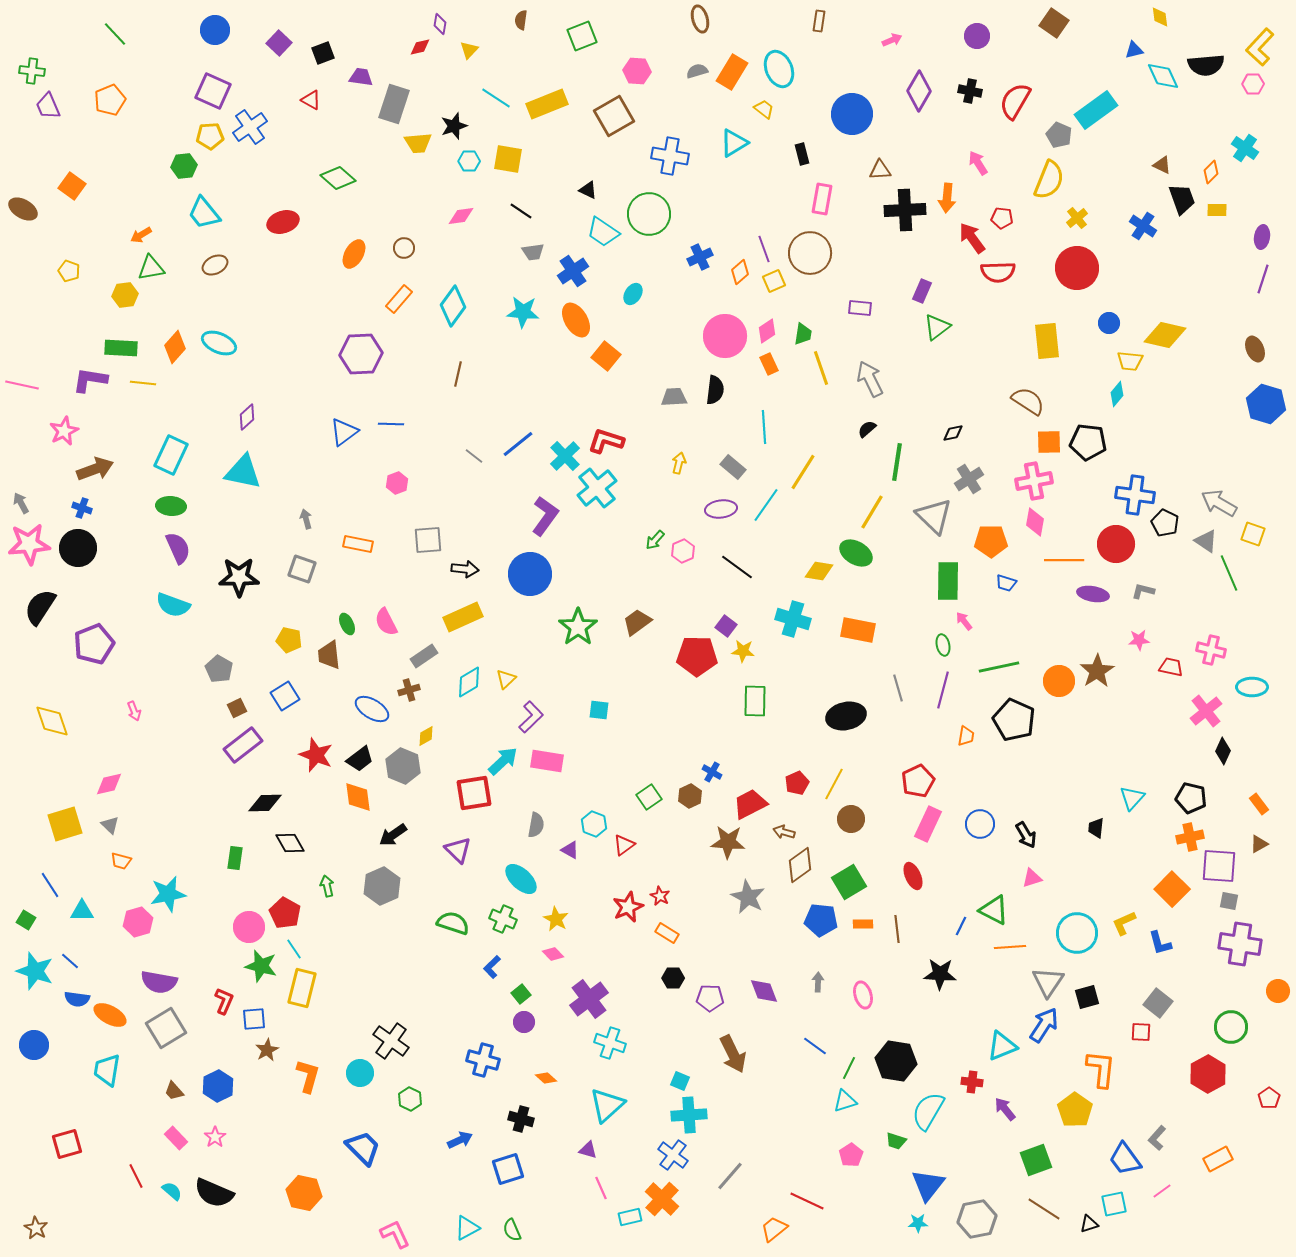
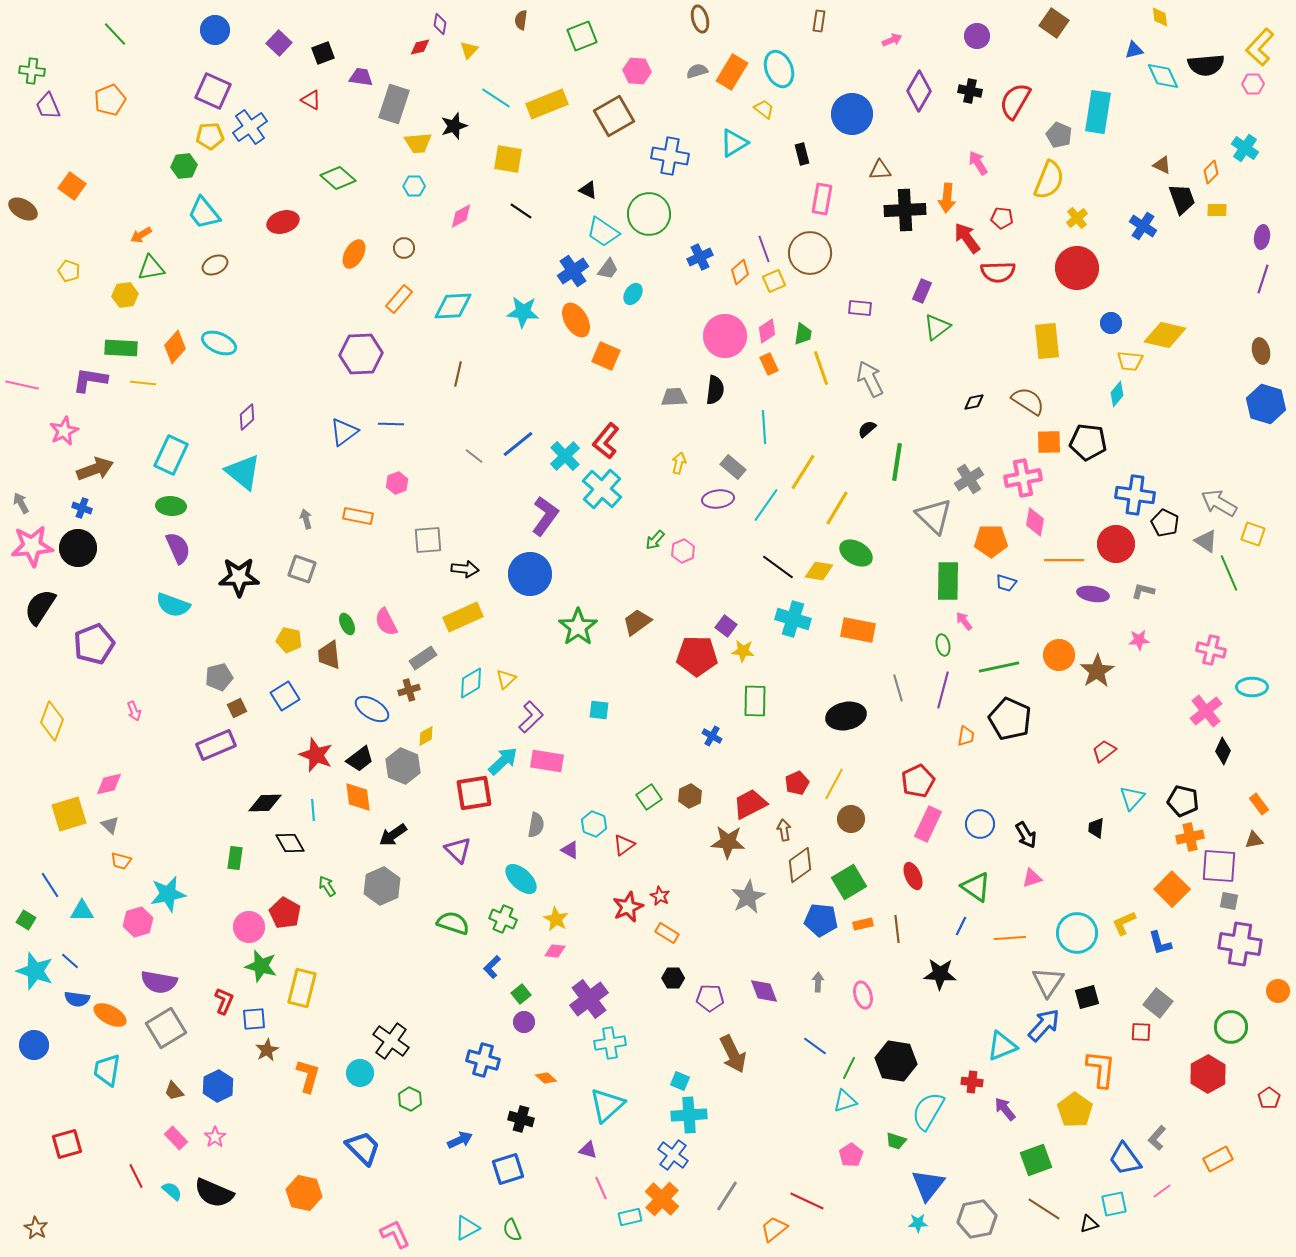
cyan rectangle at (1096, 110): moved 2 px right, 2 px down; rotated 45 degrees counterclockwise
cyan hexagon at (469, 161): moved 55 px left, 25 px down
pink diamond at (461, 216): rotated 20 degrees counterclockwise
red arrow at (972, 238): moved 5 px left
gray trapezoid at (533, 252): moved 75 px right, 17 px down; rotated 45 degrees counterclockwise
cyan diamond at (453, 306): rotated 51 degrees clockwise
blue circle at (1109, 323): moved 2 px right
brown ellipse at (1255, 349): moved 6 px right, 2 px down; rotated 10 degrees clockwise
orange square at (606, 356): rotated 16 degrees counterclockwise
black diamond at (953, 433): moved 21 px right, 31 px up
red L-shape at (606, 441): rotated 69 degrees counterclockwise
cyan triangle at (243, 472): rotated 27 degrees clockwise
pink cross at (1034, 481): moved 11 px left, 3 px up
cyan cross at (597, 488): moved 5 px right, 1 px down; rotated 9 degrees counterclockwise
purple ellipse at (721, 509): moved 3 px left, 10 px up
yellow line at (872, 512): moved 35 px left, 4 px up
pink star at (29, 544): moved 3 px right, 2 px down
orange rectangle at (358, 544): moved 28 px up
black line at (737, 567): moved 41 px right
gray rectangle at (424, 656): moved 1 px left, 2 px down
red trapezoid at (1171, 667): moved 67 px left, 84 px down; rotated 50 degrees counterclockwise
gray pentagon at (219, 669): moved 8 px down; rotated 28 degrees clockwise
orange circle at (1059, 681): moved 26 px up
cyan diamond at (469, 682): moved 2 px right, 1 px down
black pentagon at (1014, 720): moved 4 px left, 1 px up
yellow diamond at (52, 721): rotated 39 degrees clockwise
purple rectangle at (243, 745): moved 27 px left; rotated 15 degrees clockwise
blue cross at (712, 772): moved 36 px up
black pentagon at (1191, 798): moved 8 px left, 3 px down
yellow square at (65, 824): moved 4 px right, 10 px up
brown arrow at (784, 832): moved 2 px up; rotated 65 degrees clockwise
brown triangle at (1259, 844): moved 5 px left, 4 px up; rotated 18 degrees clockwise
green arrow at (327, 886): rotated 20 degrees counterclockwise
gray star at (748, 897): rotated 16 degrees clockwise
green triangle at (994, 910): moved 18 px left, 23 px up; rotated 8 degrees clockwise
orange rectangle at (863, 924): rotated 12 degrees counterclockwise
orange line at (1010, 947): moved 9 px up
cyan line at (294, 949): moved 19 px right, 139 px up; rotated 30 degrees clockwise
pink diamond at (553, 954): moved 2 px right, 3 px up; rotated 40 degrees counterclockwise
blue arrow at (1044, 1025): rotated 9 degrees clockwise
cyan cross at (610, 1043): rotated 28 degrees counterclockwise
gray line at (730, 1176): moved 3 px left, 20 px down; rotated 8 degrees counterclockwise
